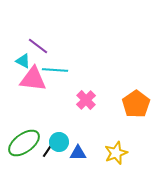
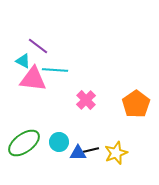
black line: moved 43 px right; rotated 42 degrees clockwise
